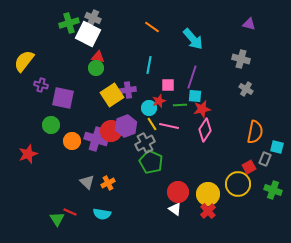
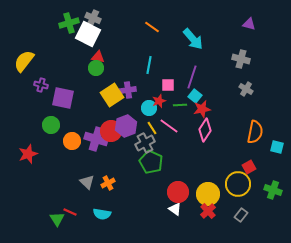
cyan square at (195, 96): rotated 32 degrees clockwise
yellow line at (152, 124): moved 4 px down
pink line at (169, 126): rotated 24 degrees clockwise
gray rectangle at (265, 159): moved 24 px left, 56 px down; rotated 16 degrees clockwise
